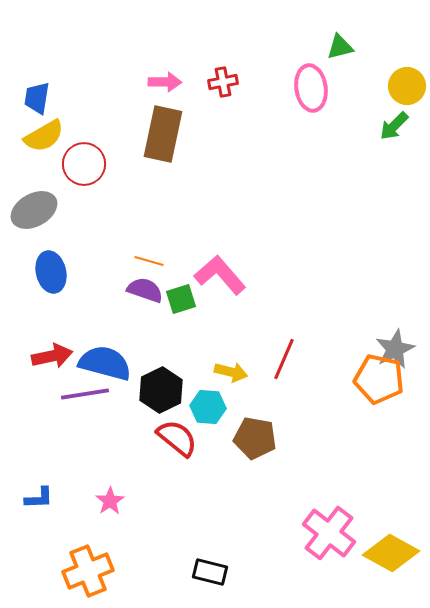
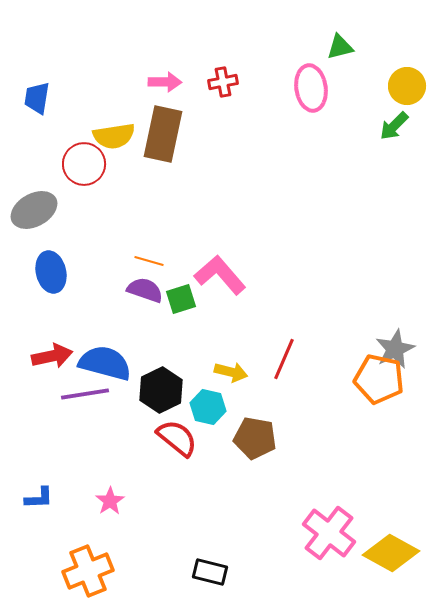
yellow semicircle: moved 70 px right; rotated 21 degrees clockwise
cyan hexagon: rotated 8 degrees clockwise
